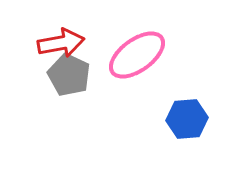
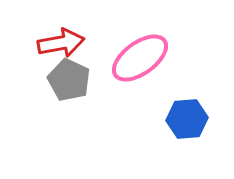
pink ellipse: moved 3 px right, 3 px down
gray pentagon: moved 5 px down
